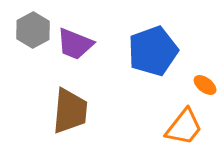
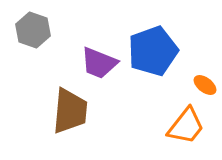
gray hexagon: rotated 12 degrees counterclockwise
purple trapezoid: moved 24 px right, 19 px down
orange trapezoid: moved 2 px right, 1 px up
